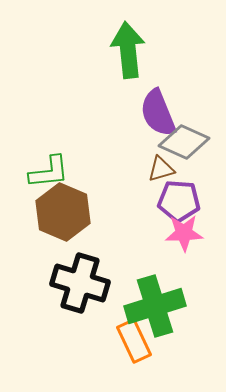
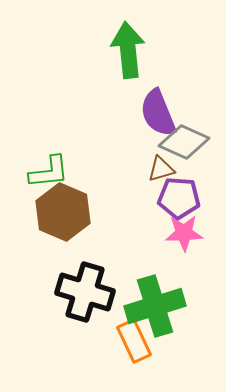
purple pentagon: moved 3 px up
black cross: moved 5 px right, 9 px down
